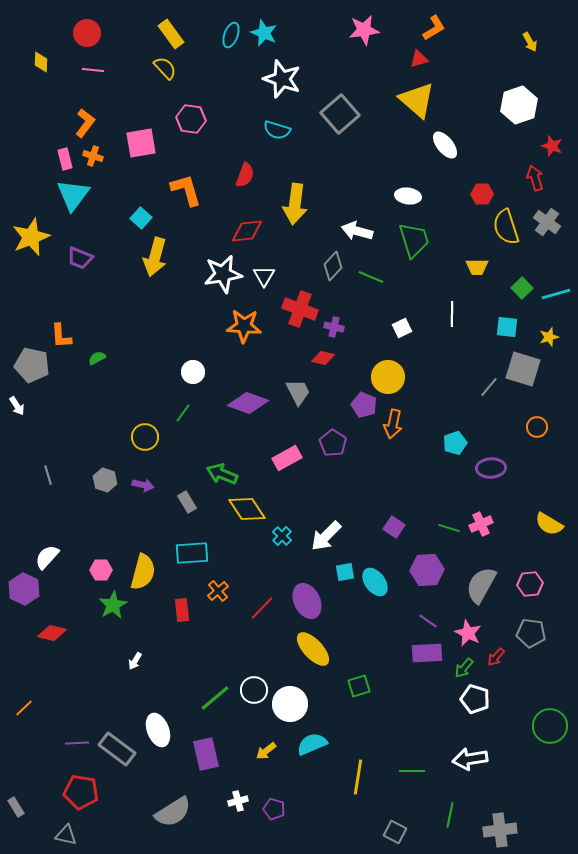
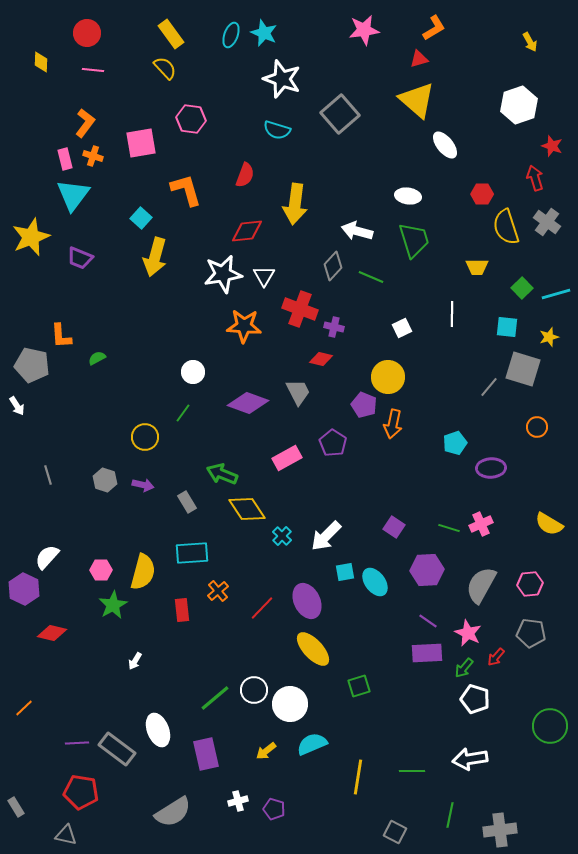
red diamond at (323, 358): moved 2 px left, 1 px down
